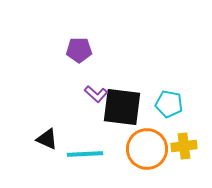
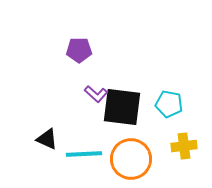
orange circle: moved 16 px left, 10 px down
cyan line: moved 1 px left
